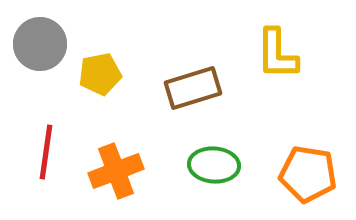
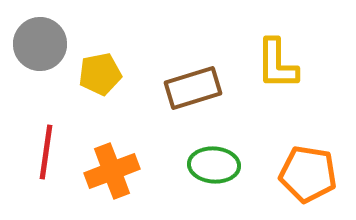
yellow L-shape: moved 10 px down
orange cross: moved 4 px left
